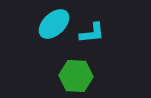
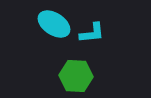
cyan ellipse: rotated 76 degrees clockwise
